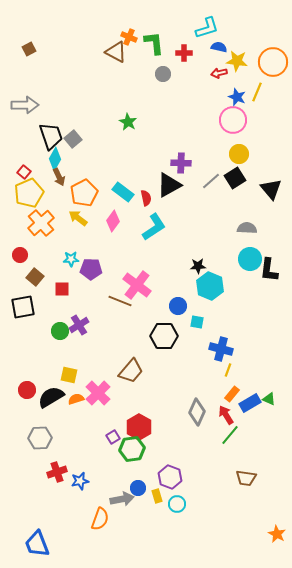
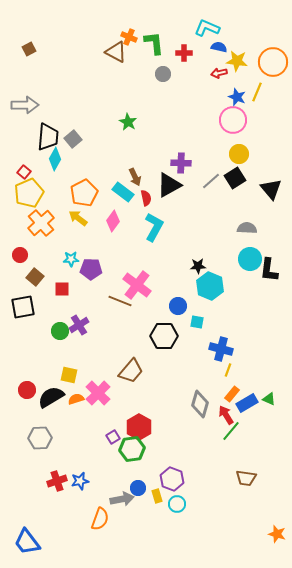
cyan L-shape at (207, 28): rotated 140 degrees counterclockwise
black trapezoid at (51, 136): moved 3 px left, 1 px down; rotated 24 degrees clockwise
brown arrow at (59, 177): moved 76 px right
cyan L-shape at (154, 227): rotated 28 degrees counterclockwise
blue rectangle at (250, 403): moved 3 px left
gray diamond at (197, 412): moved 3 px right, 8 px up; rotated 8 degrees counterclockwise
green line at (230, 435): moved 1 px right, 4 px up
red cross at (57, 472): moved 9 px down
purple hexagon at (170, 477): moved 2 px right, 2 px down
orange star at (277, 534): rotated 12 degrees counterclockwise
blue trapezoid at (37, 544): moved 10 px left, 2 px up; rotated 16 degrees counterclockwise
